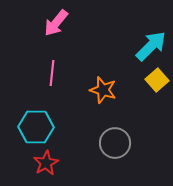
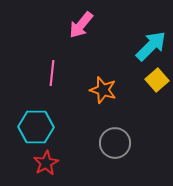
pink arrow: moved 25 px right, 2 px down
